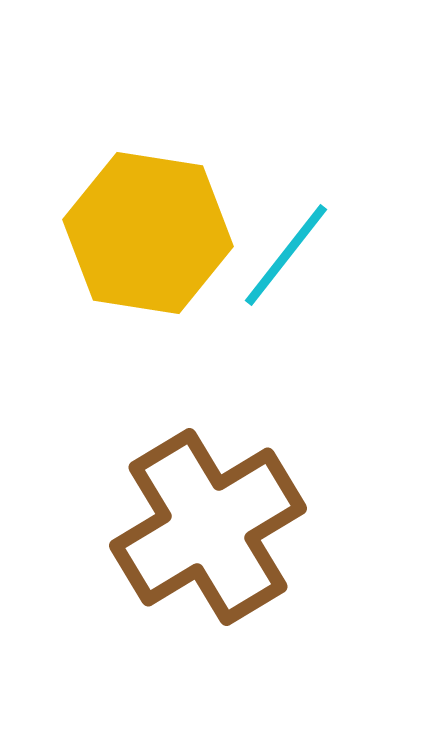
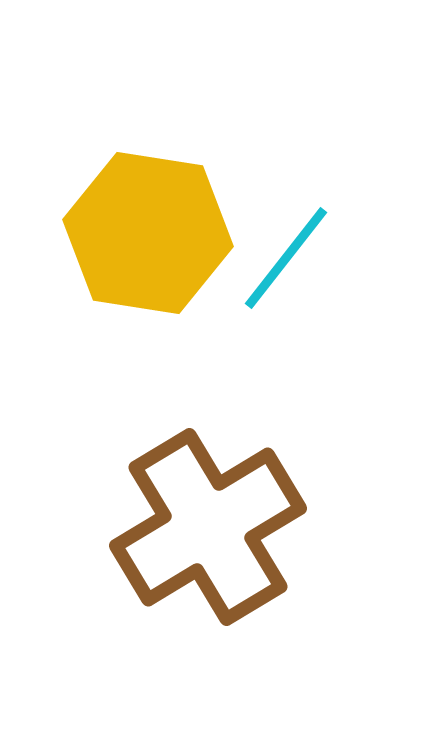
cyan line: moved 3 px down
